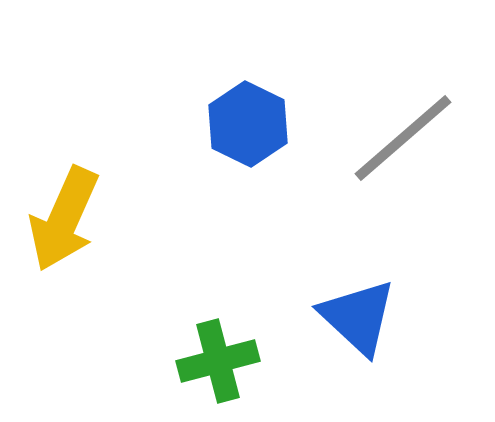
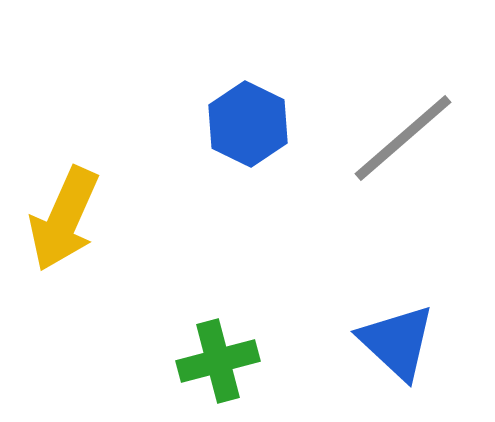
blue triangle: moved 39 px right, 25 px down
